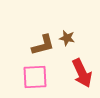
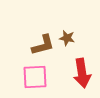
red arrow: rotated 16 degrees clockwise
